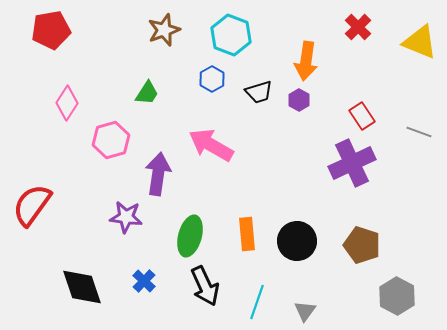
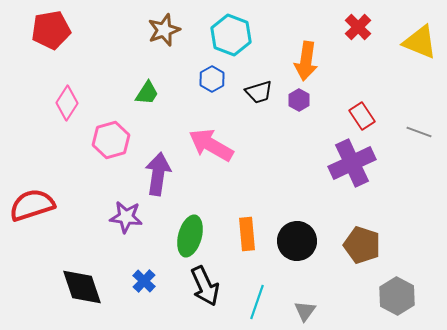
red semicircle: rotated 36 degrees clockwise
